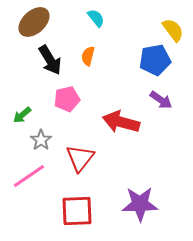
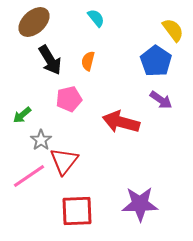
orange semicircle: moved 5 px down
blue pentagon: moved 1 px right, 1 px down; rotated 28 degrees counterclockwise
pink pentagon: moved 2 px right
red triangle: moved 16 px left, 3 px down
